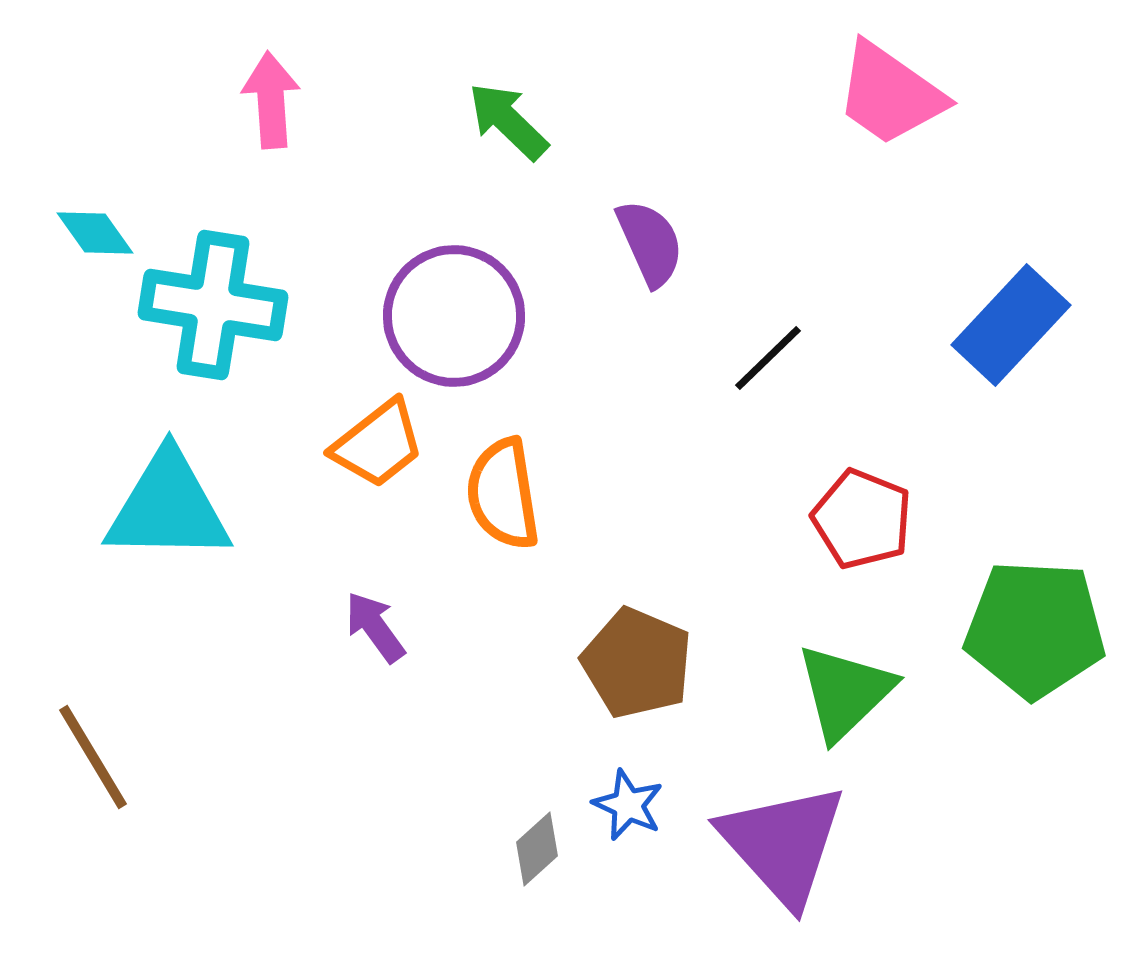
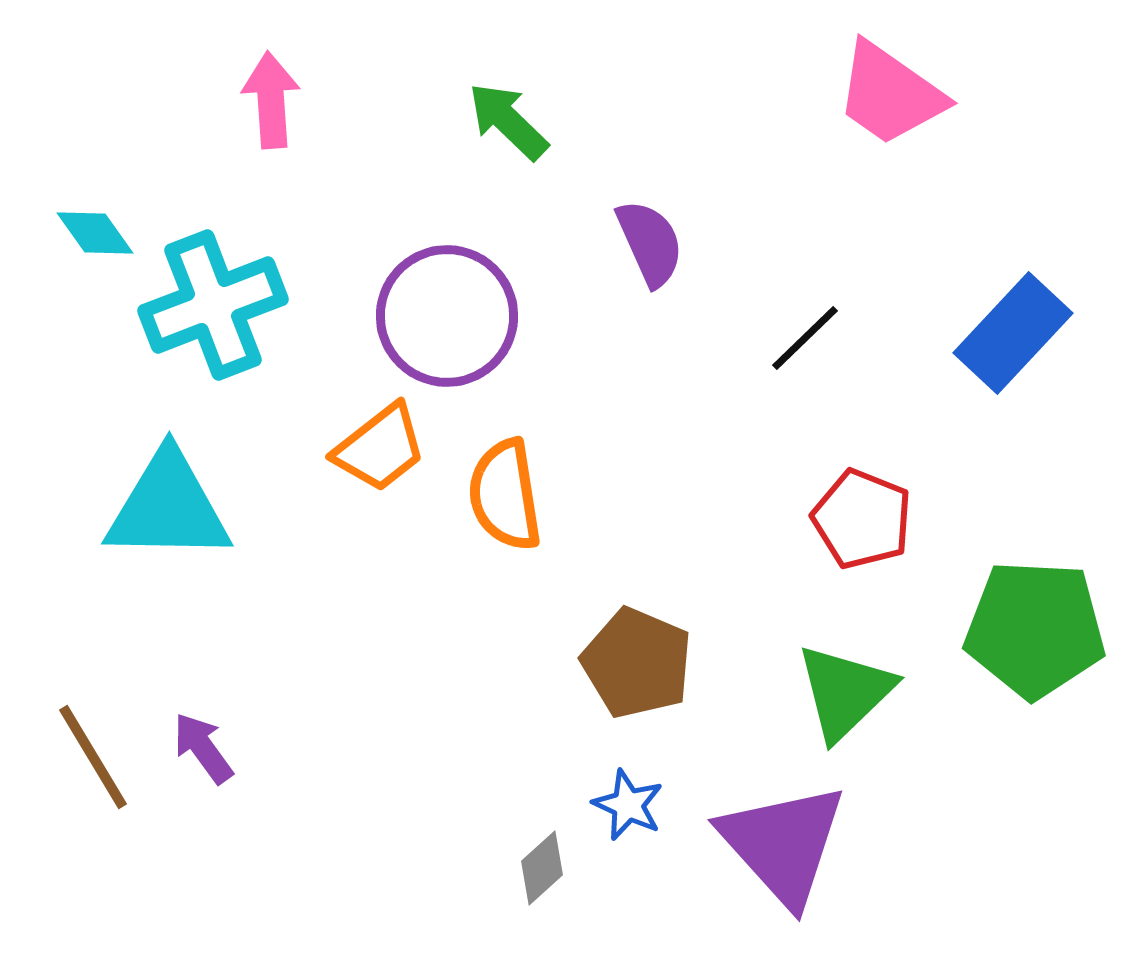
cyan cross: rotated 30 degrees counterclockwise
purple circle: moved 7 px left
blue rectangle: moved 2 px right, 8 px down
black line: moved 37 px right, 20 px up
orange trapezoid: moved 2 px right, 4 px down
orange semicircle: moved 2 px right, 1 px down
purple arrow: moved 172 px left, 121 px down
gray diamond: moved 5 px right, 19 px down
